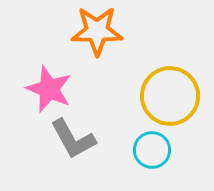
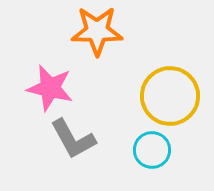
pink star: moved 1 px right, 1 px up; rotated 9 degrees counterclockwise
